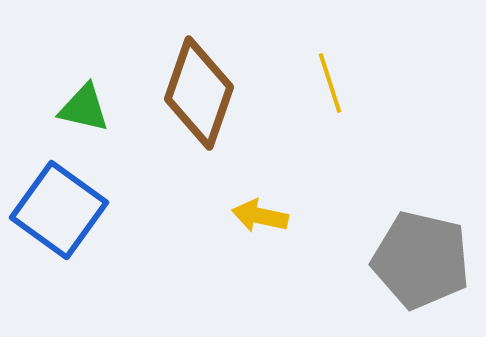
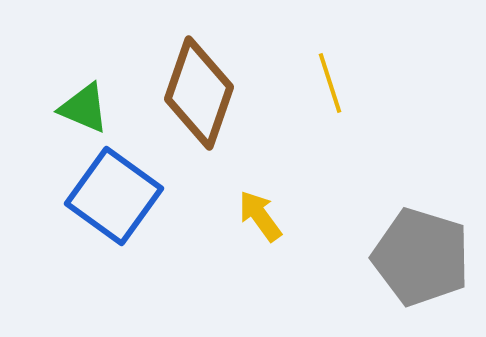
green triangle: rotated 10 degrees clockwise
blue square: moved 55 px right, 14 px up
yellow arrow: rotated 42 degrees clockwise
gray pentagon: moved 3 px up; rotated 4 degrees clockwise
